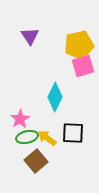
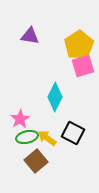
purple triangle: rotated 48 degrees counterclockwise
yellow pentagon: rotated 20 degrees counterclockwise
black square: rotated 25 degrees clockwise
